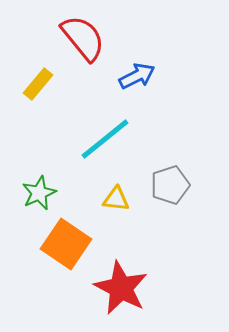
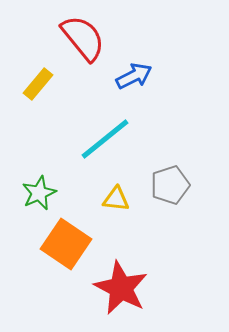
blue arrow: moved 3 px left
